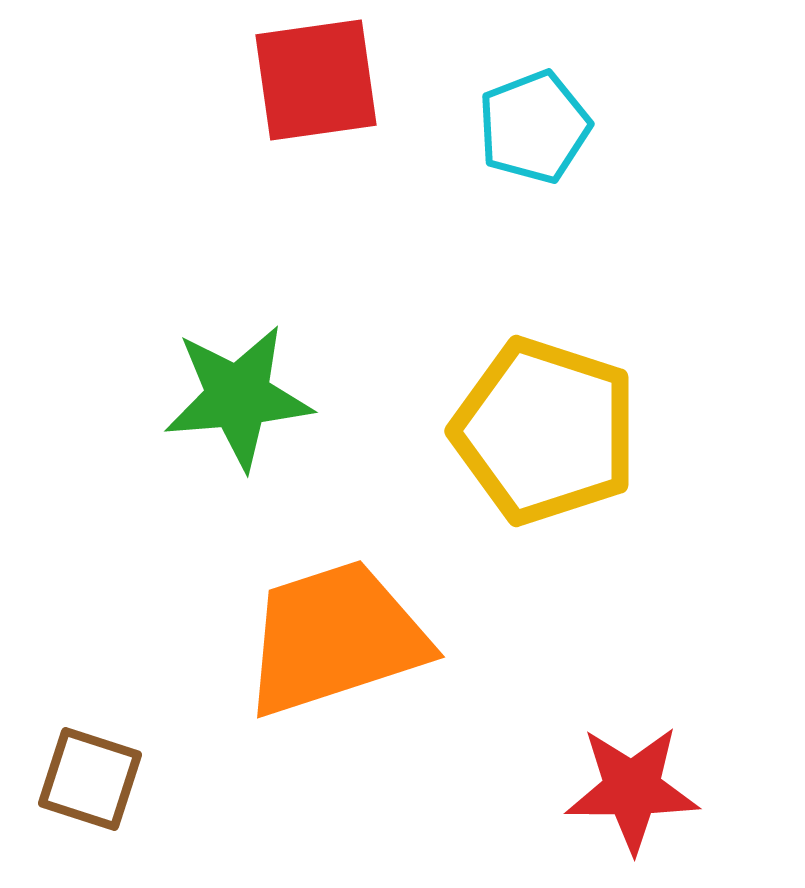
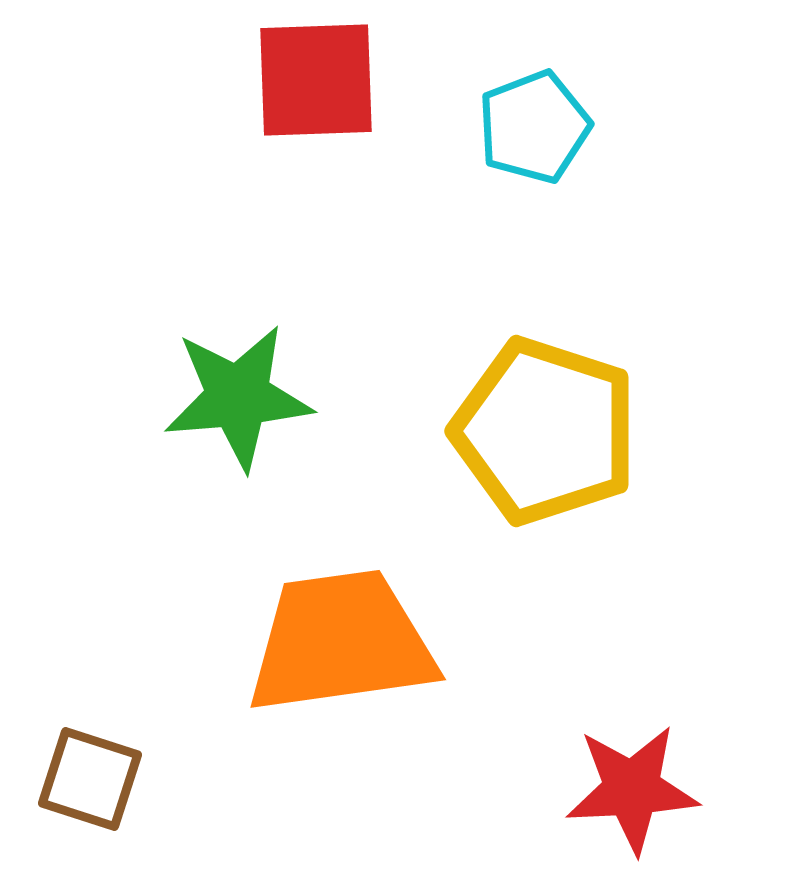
red square: rotated 6 degrees clockwise
orange trapezoid: moved 6 px right, 4 px down; rotated 10 degrees clockwise
red star: rotated 3 degrees counterclockwise
